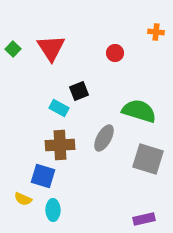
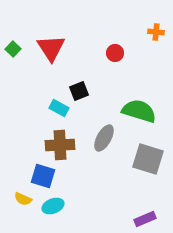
cyan ellipse: moved 4 px up; rotated 70 degrees clockwise
purple rectangle: moved 1 px right; rotated 10 degrees counterclockwise
